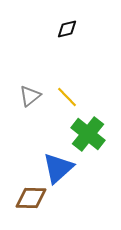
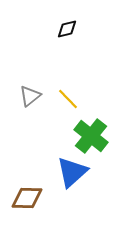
yellow line: moved 1 px right, 2 px down
green cross: moved 3 px right, 2 px down
blue triangle: moved 14 px right, 4 px down
brown diamond: moved 4 px left
